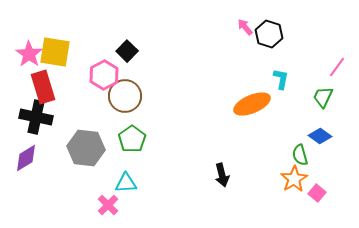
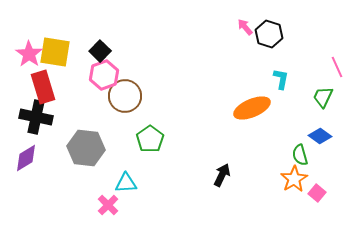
black square: moved 27 px left
pink line: rotated 60 degrees counterclockwise
pink hexagon: rotated 8 degrees clockwise
orange ellipse: moved 4 px down
green pentagon: moved 18 px right
black arrow: rotated 140 degrees counterclockwise
